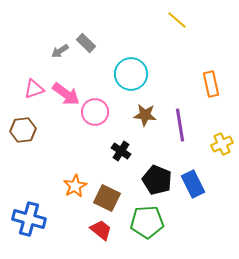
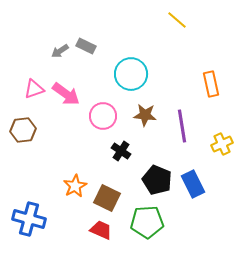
gray rectangle: moved 3 px down; rotated 18 degrees counterclockwise
pink circle: moved 8 px right, 4 px down
purple line: moved 2 px right, 1 px down
red trapezoid: rotated 15 degrees counterclockwise
